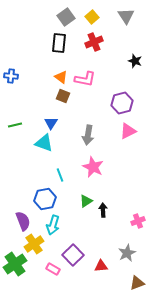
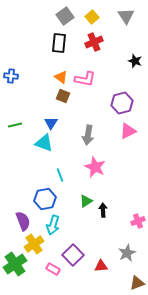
gray square: moved 1 px left, 1 px up
pink star: moved 2 px right
